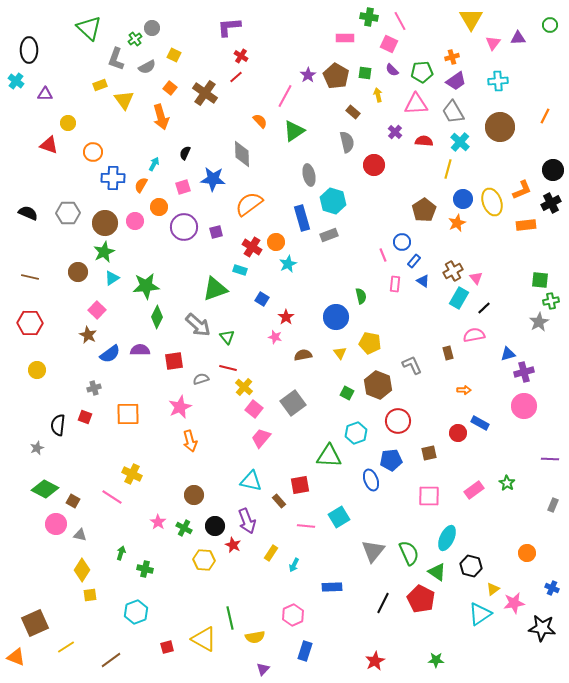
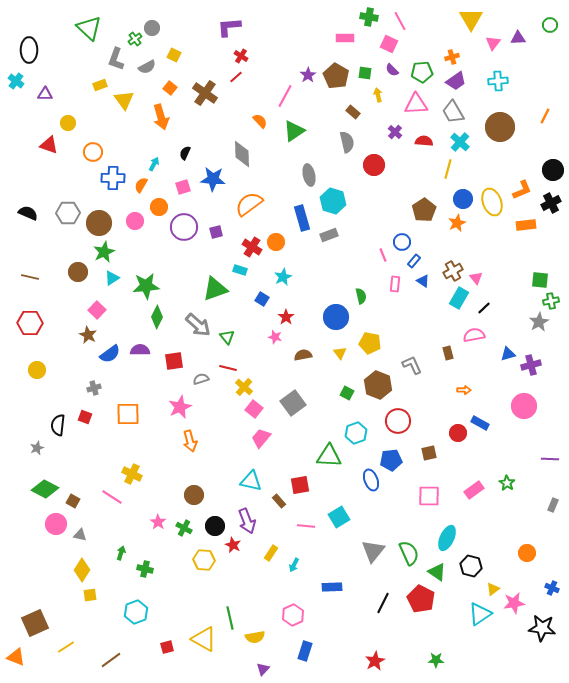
brown circle at (105, 223): moved 6 px left
cyan star at (288, 264): moved 5 px left, 13 px down
purple cross at (524, 372): moved 7 px right, 7 px up
